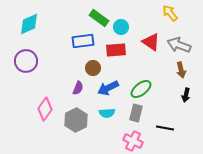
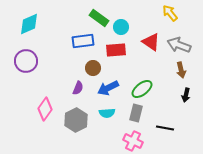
green ellipse: moved 1 px right
